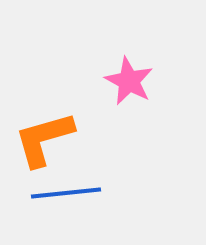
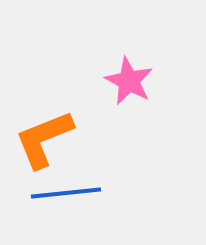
orange L-shape: rotated 6 degrees counterclockwise
